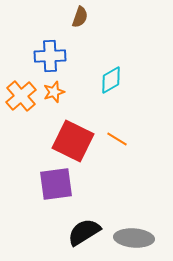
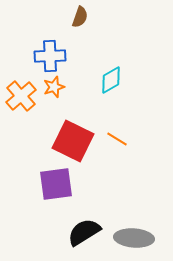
orange star: moved 5 px up
